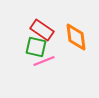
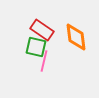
pink line: rotated 55 degrees counterclockwise
